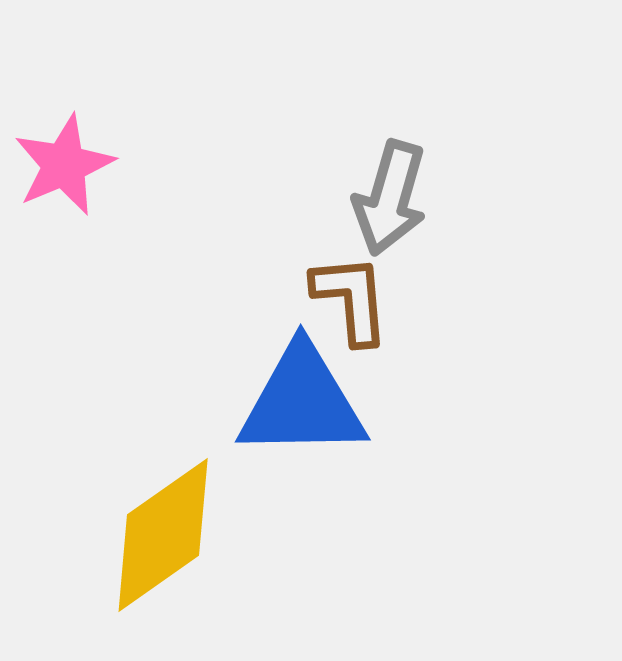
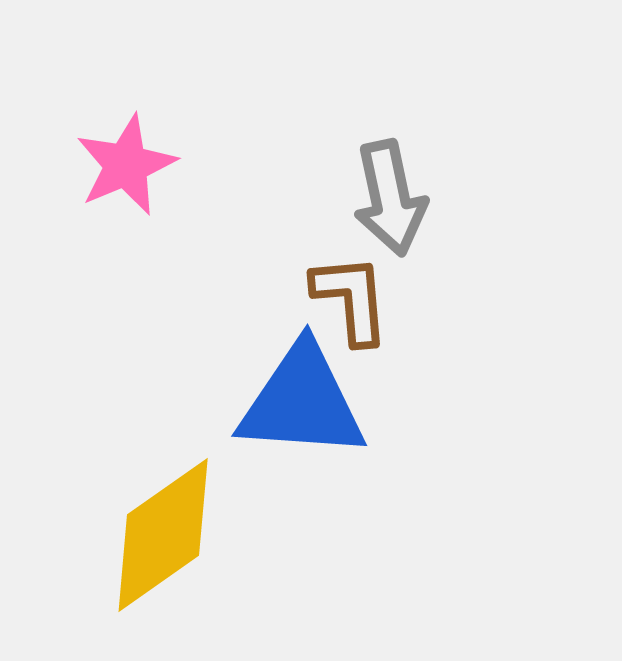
pink star: moved 62 px right
gray arrow: rotated 28 degrees counterclockwise
blue triangle: rotated 5 degrees clockwise
